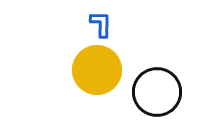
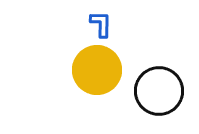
black circle: moved 2 px right, 1 px up
